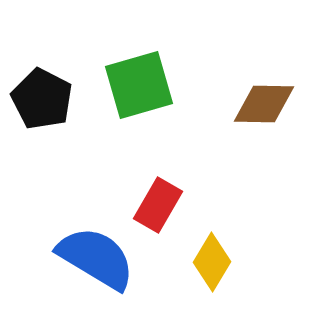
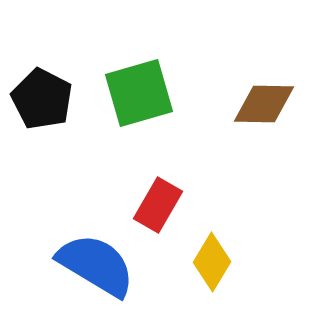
green square: moved 8 px down
blue semicircle: moved 7 px down
